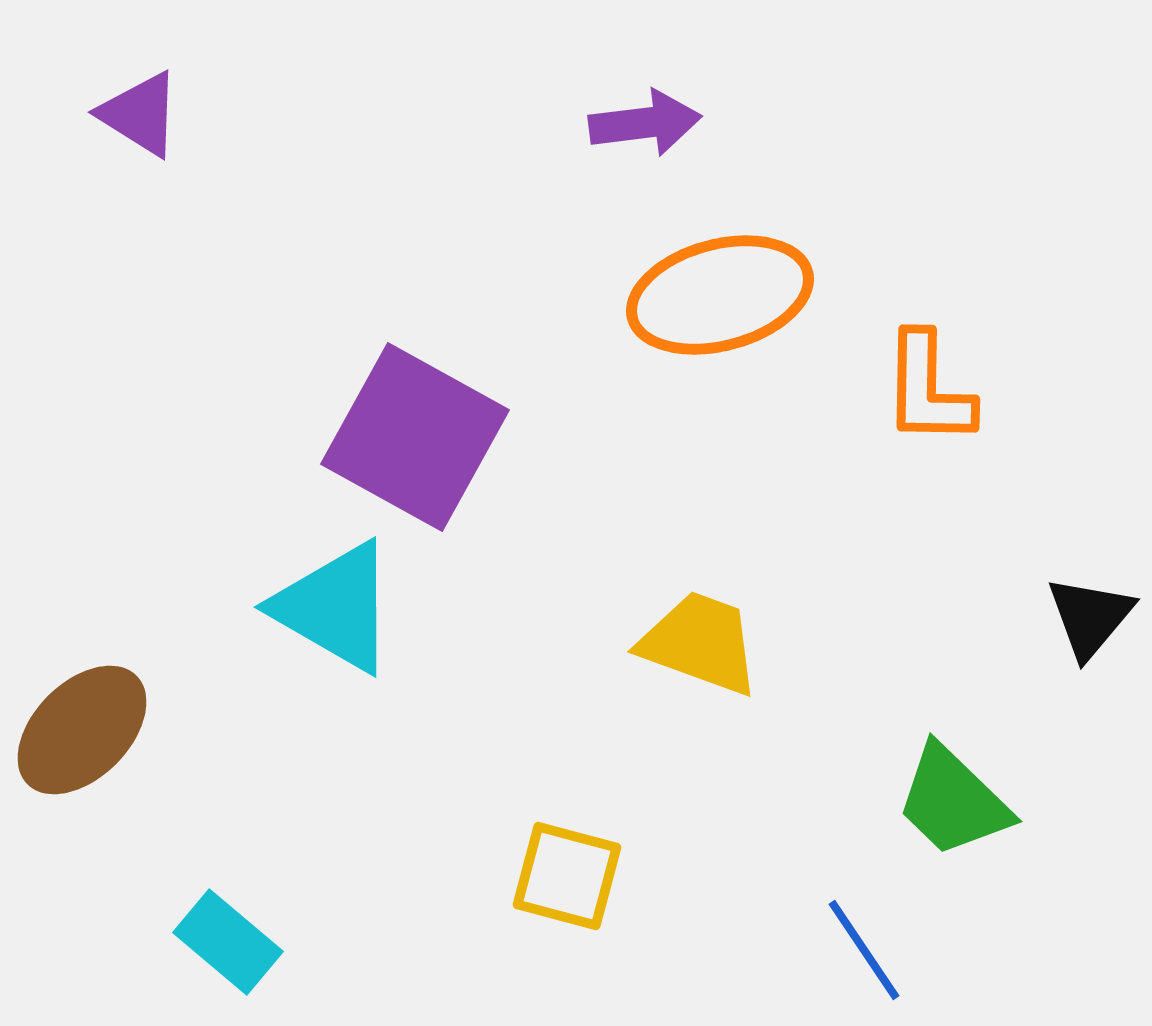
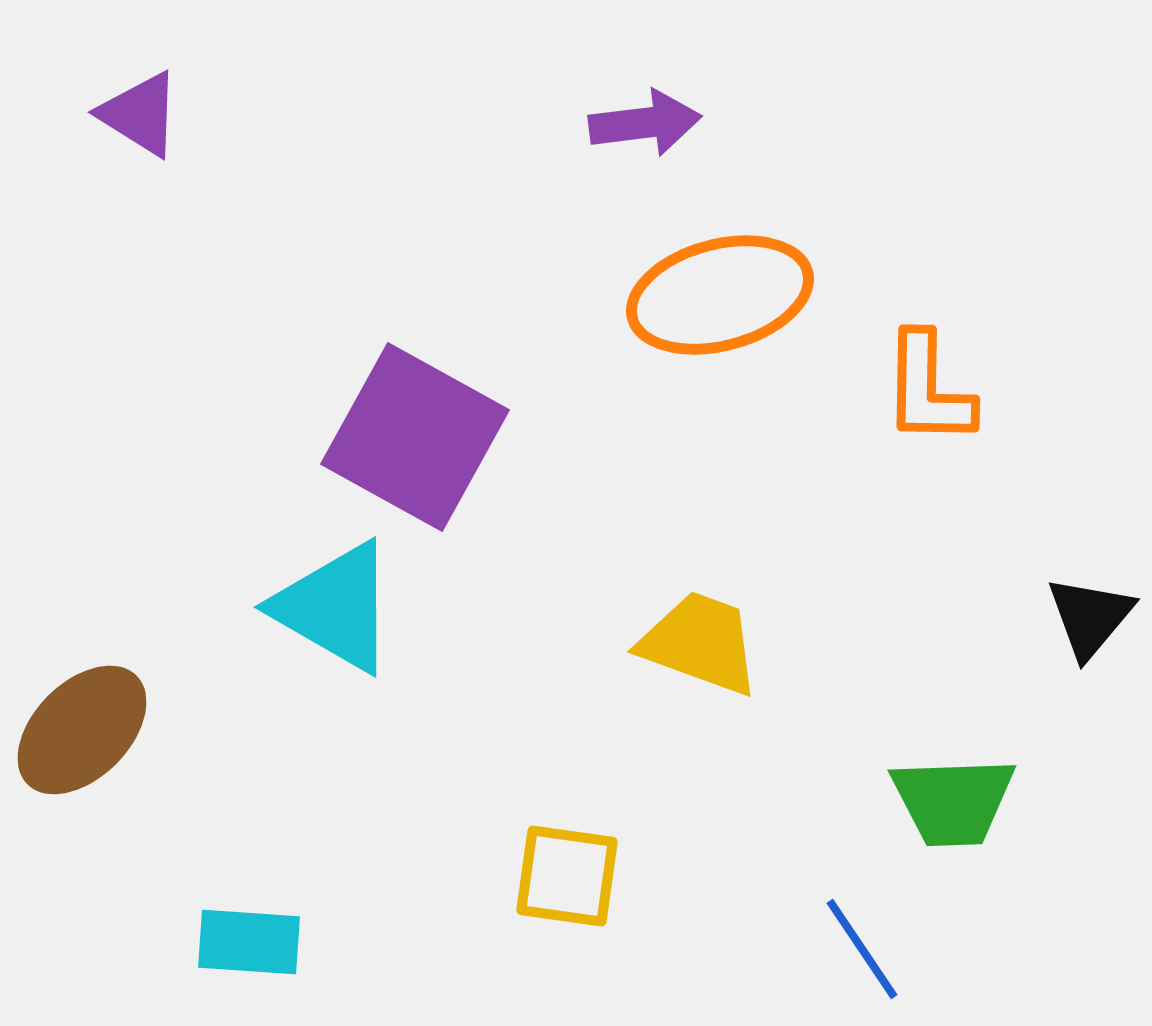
green trapezoid: rotated 46 degrees counterclockwise
yellow square: rotated 7 degrees counterclockwise
cyan rectangle: moved 21 px right; rotated 36 degrees counterclockwise
blue line: moved 2 px left, 1 px up
